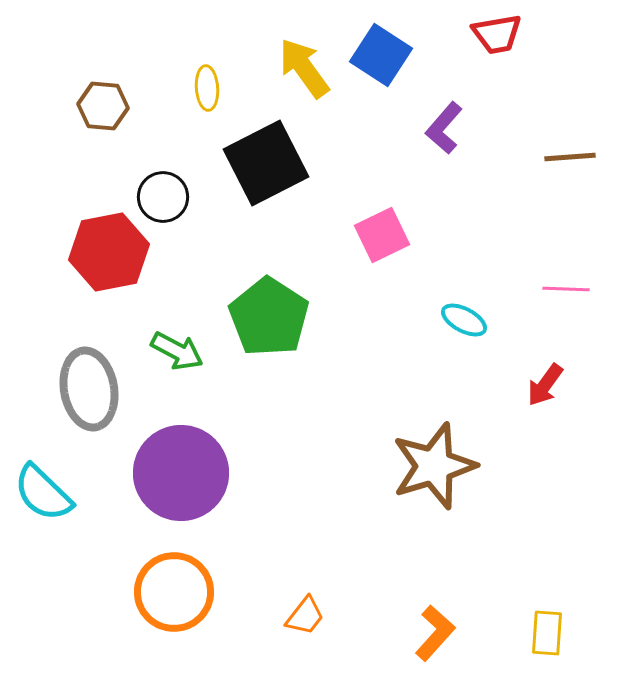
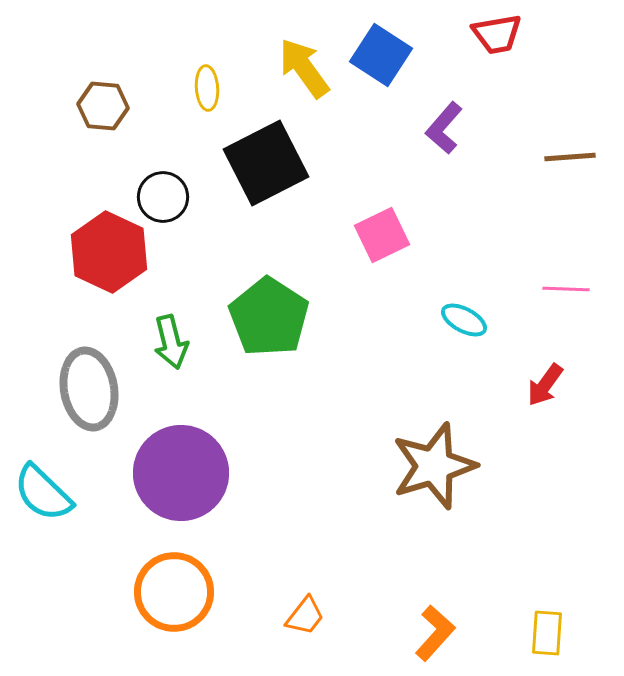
red hexagon: rotated 24 degrees counterclockwise
green arrow: moved 6 px left, 9 px up; rotated 48 degrees clockwise
